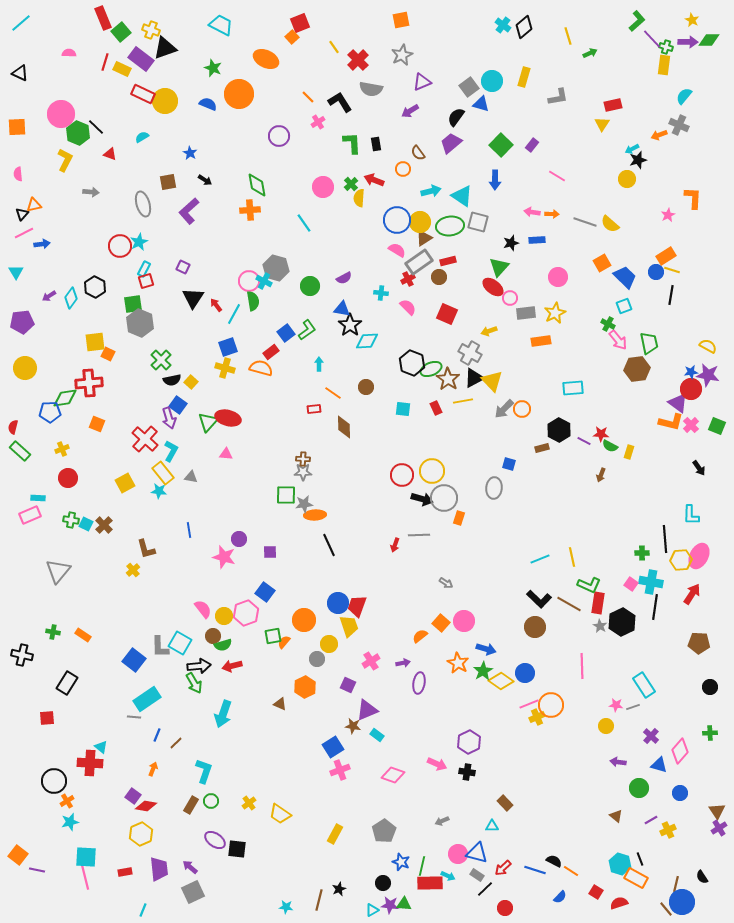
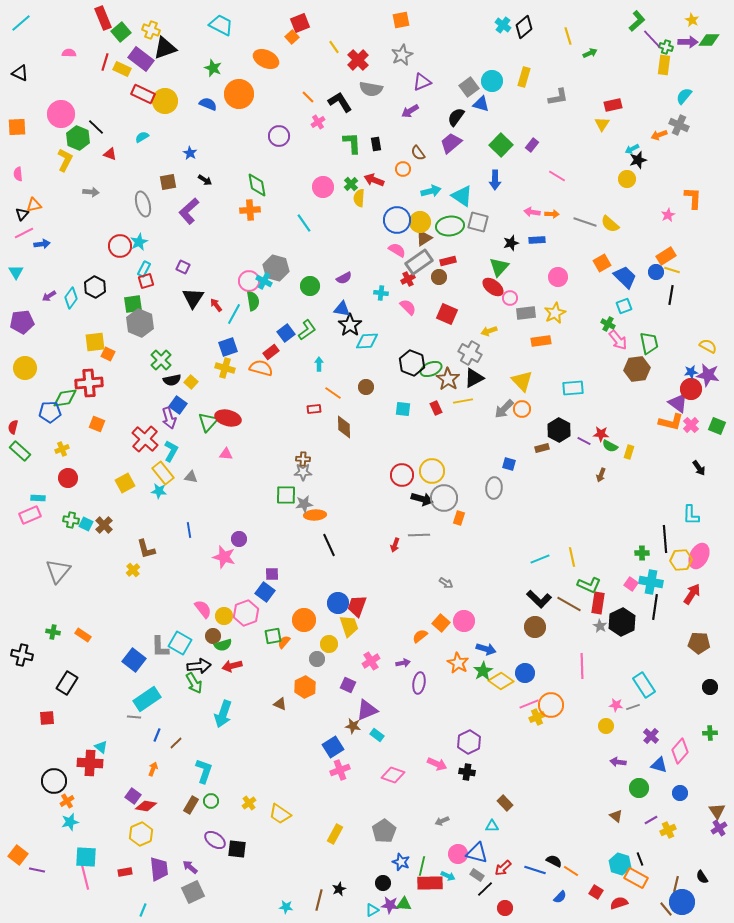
green hexagon at (78, 133): moved 5 px down
yellow triangle at (492, 381): moved 30 px right
purple square at (270, 552): moved 2 px right, 22 px down
